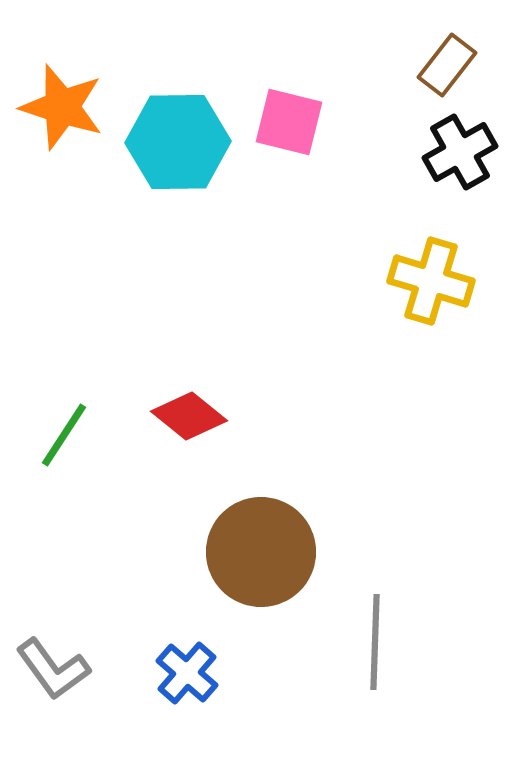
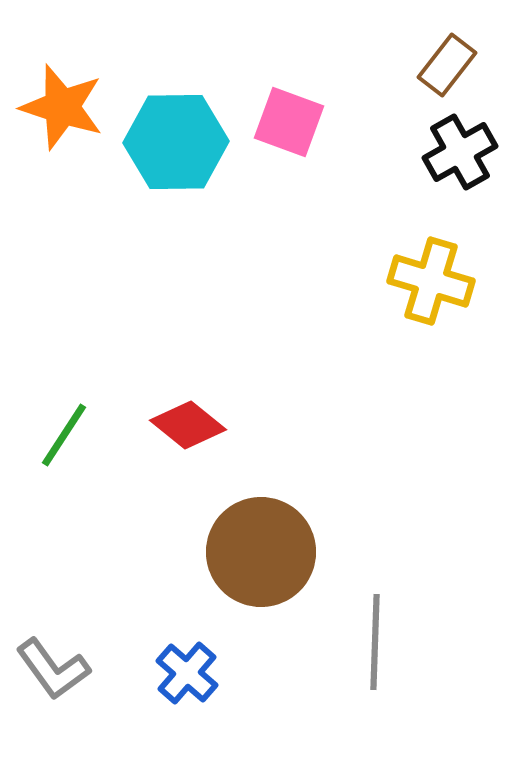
pink square: rotated 6 degrees clockwise
cyan hexagon: moved 2 px left
red diamond: moved 1 px left, 9 px down
